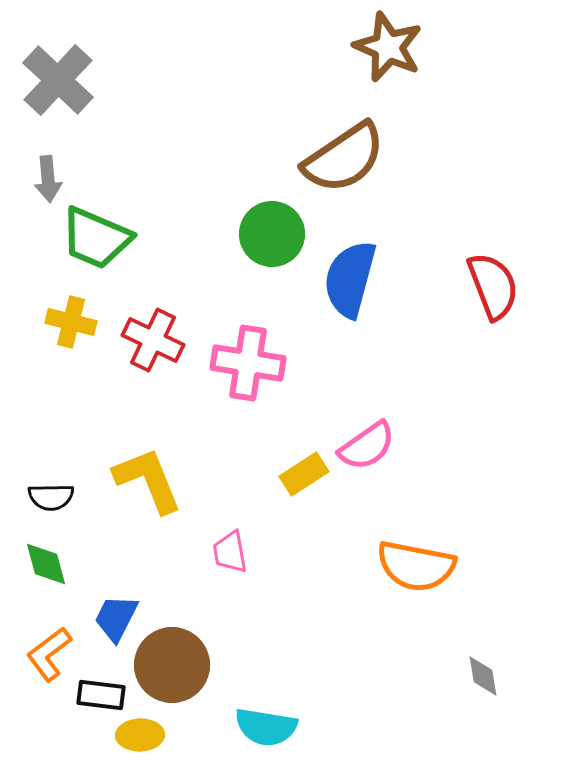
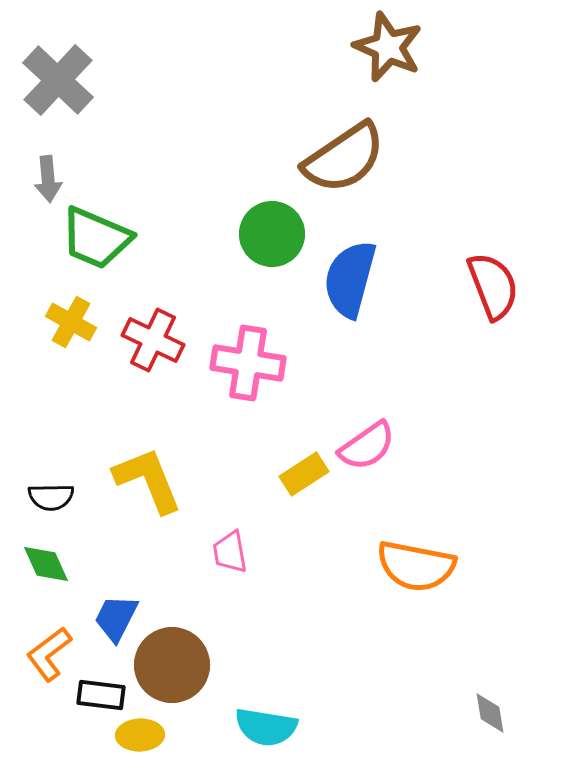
yellow cross: rotated 15 degrees clockwise
green diamond: rotated 9 degrees counterclockwise
gray diamond: moved 7 px right, 37 px down
